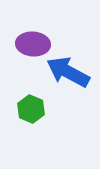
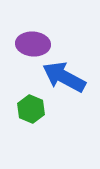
blue arrow: moved 4 px left, 5 px down
